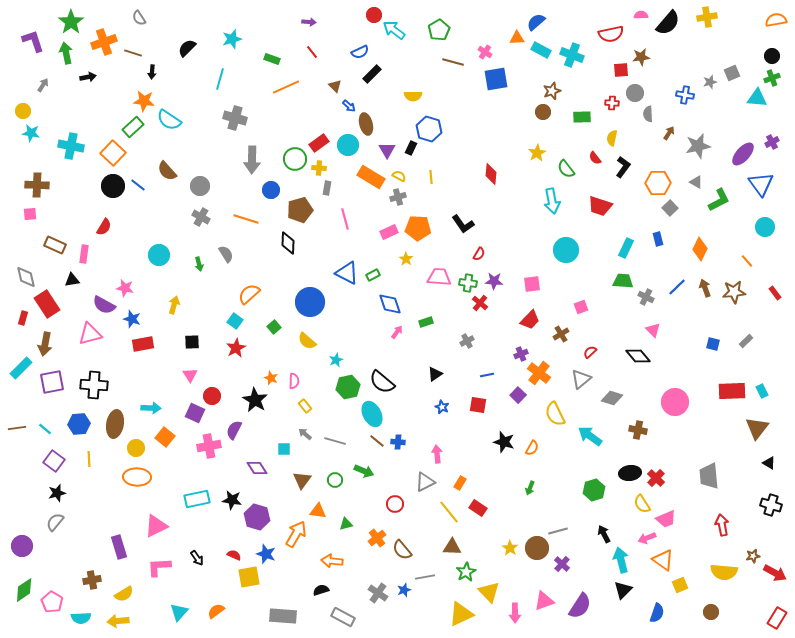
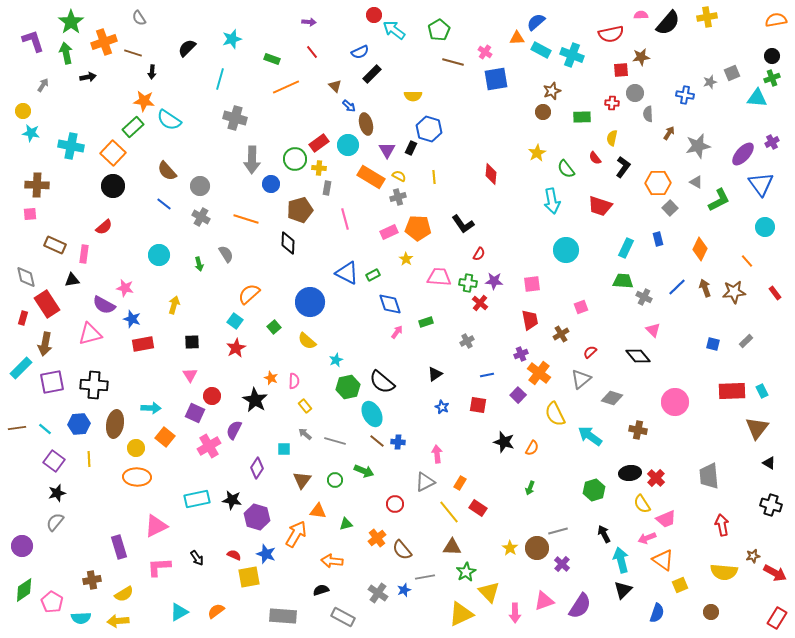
yellow line at (431, 177): moved 3 px right
blue line at (138, 185): moved 26 px right, 19 px down
blue circle at (271, 190): moved 6 px up
red semicircle at (104, 227): rotated 18 degrees clockwise
gray cross at (646, 297): moved 2 px left
red trapezoid at (530, 320): rotated 55 degrees counterclockwise
pink cross at (209, 446): rotated 20 degrees counterclockwise
purple diamond at (257, 468): rotated 65 degrees clockwise
cyan triangle at (179, 612): rotated 18 degrees clockwise
